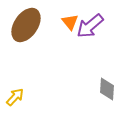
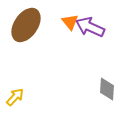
purple arrow: moved 1 px down; rotated 64 degrees clockwise
